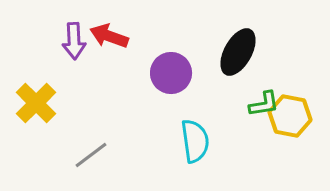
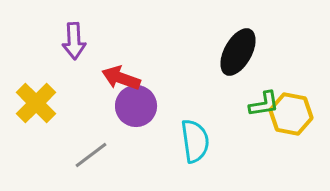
red arrow: moved 12 px right, 42 px down
purple circle: moved 35 px left, 33 px down
yellow hexagon: moved 1 px right, 2 px up
